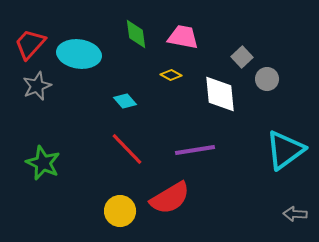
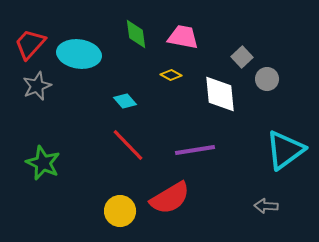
red line: moved 1 px right, 4 px up
gray arrow: moved 29 px left, 8 px up
